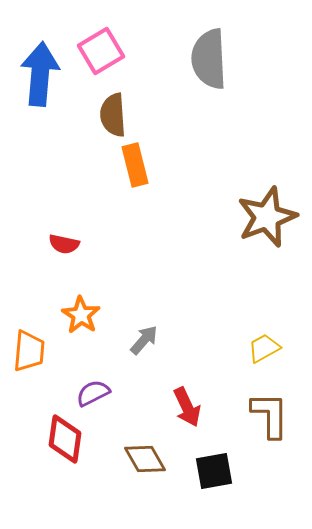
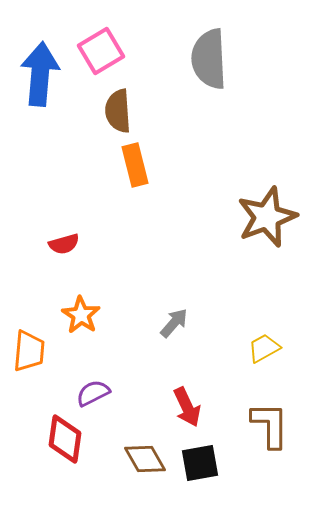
brown semicircle: moved 5 px right, 4 px up
red semicircle: rotated 28 degrees counterclockwise
gray arrow: moved 30 px right, 17 px up
brown L-shape: moved 10 px down
black square: moved 14 px left, 8 px up
